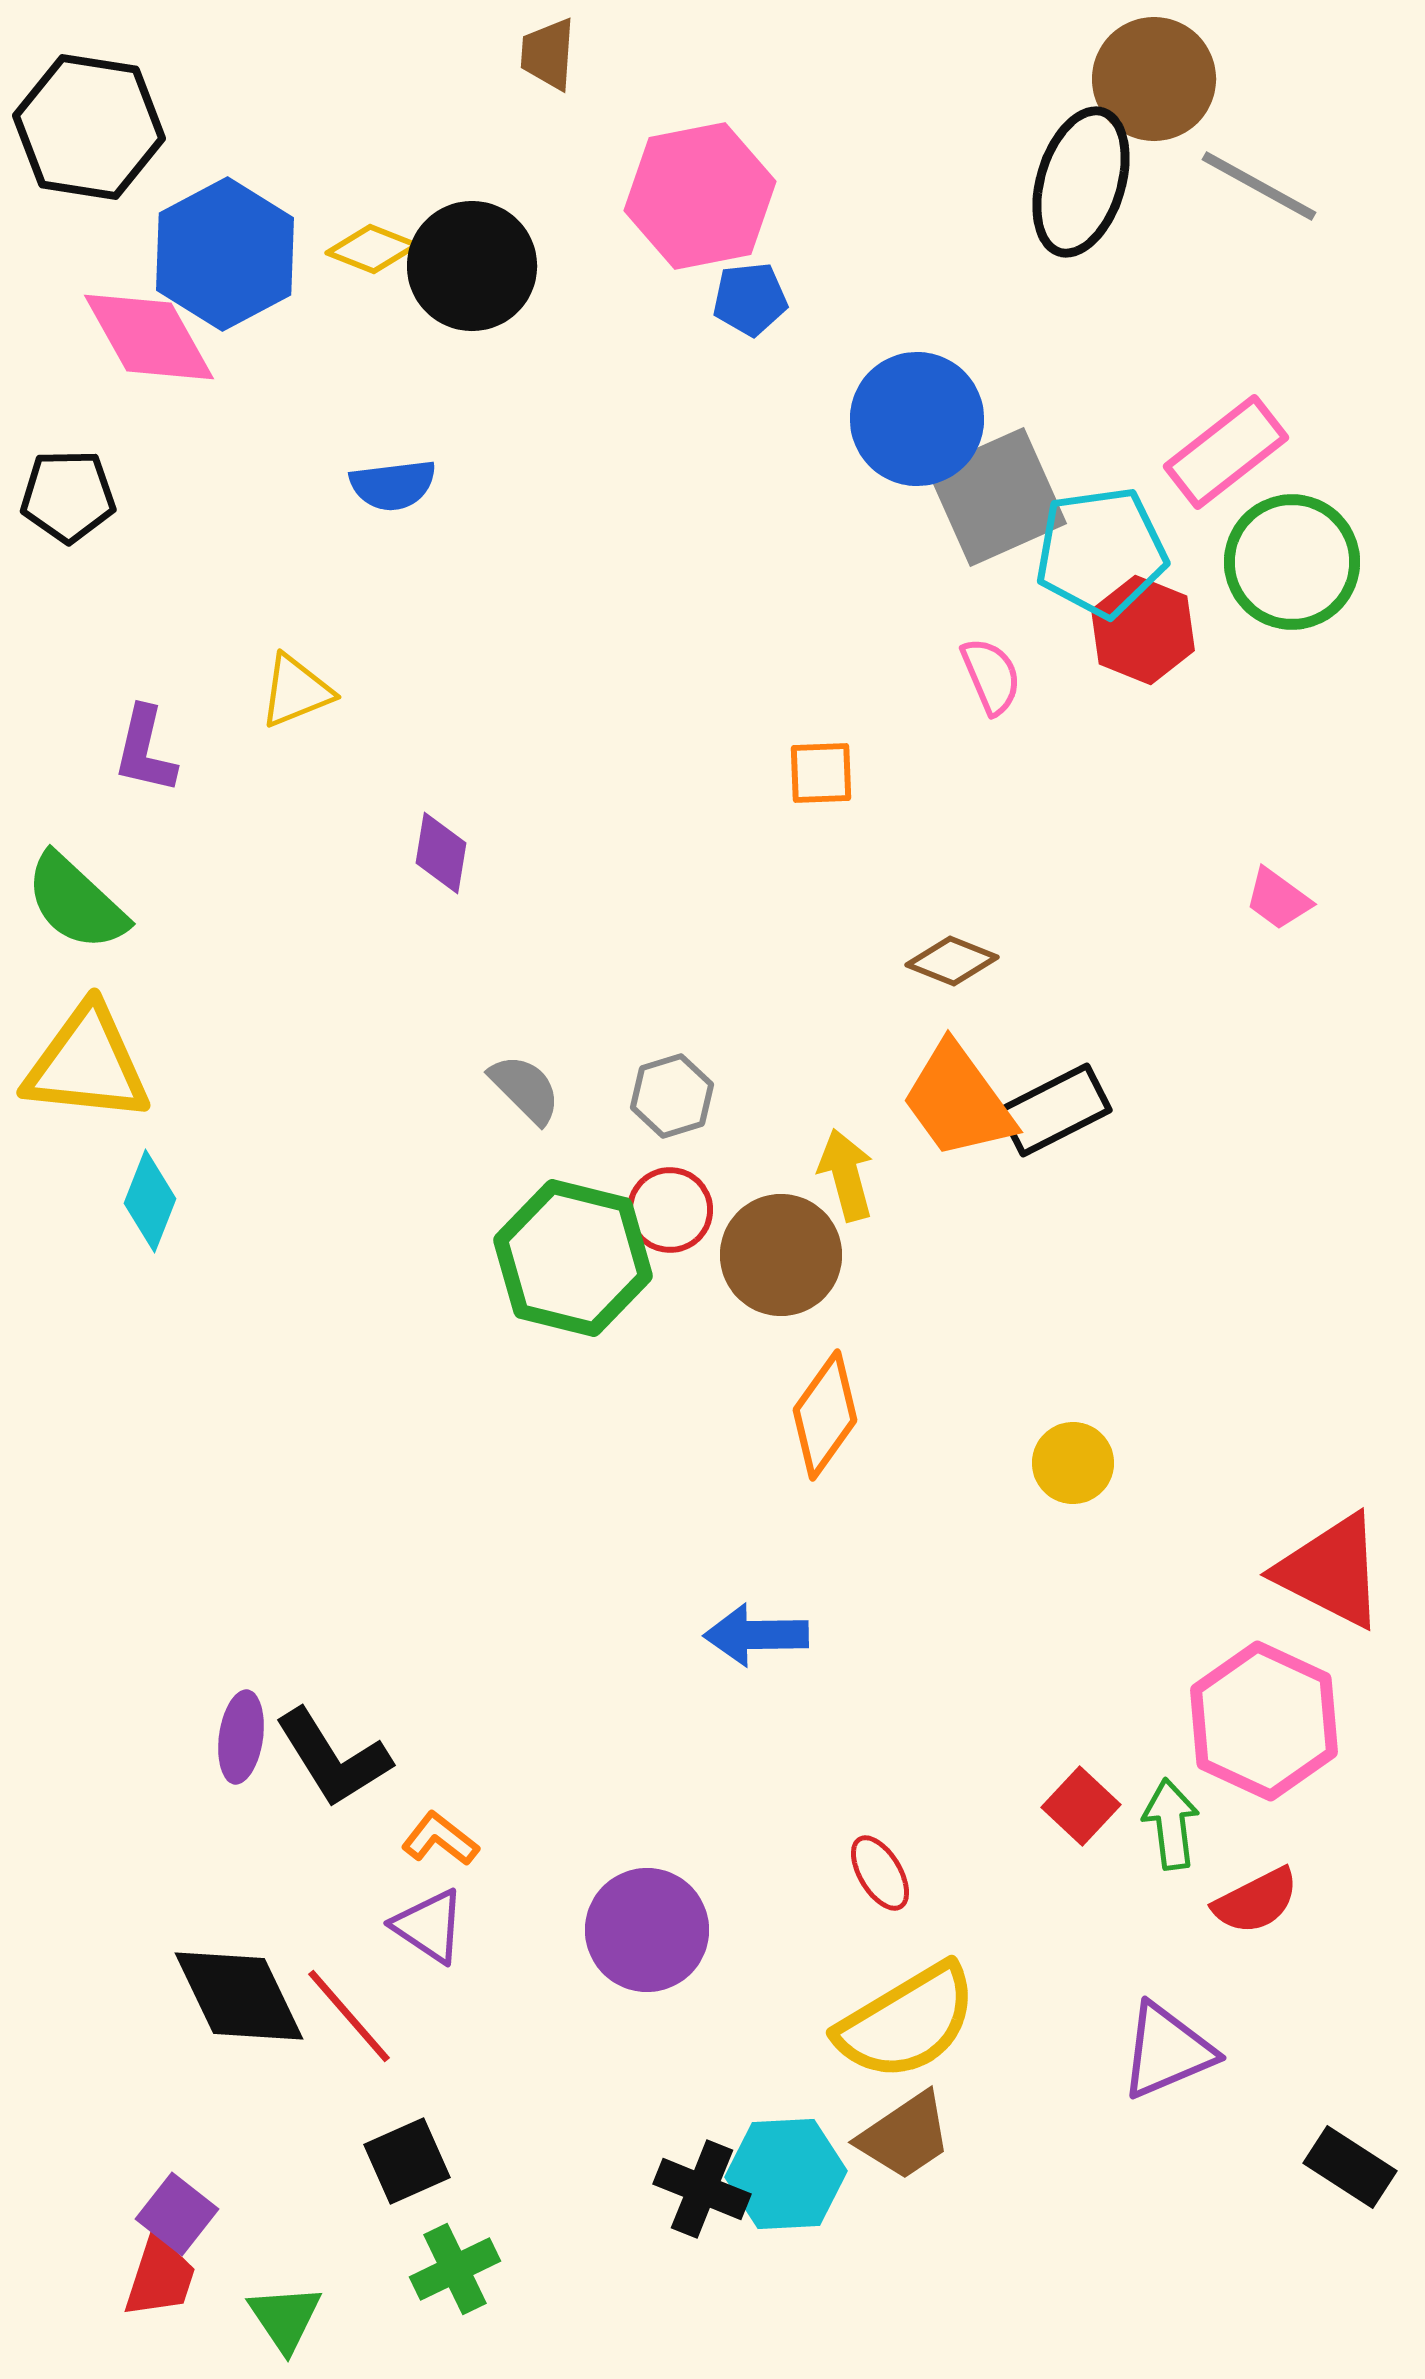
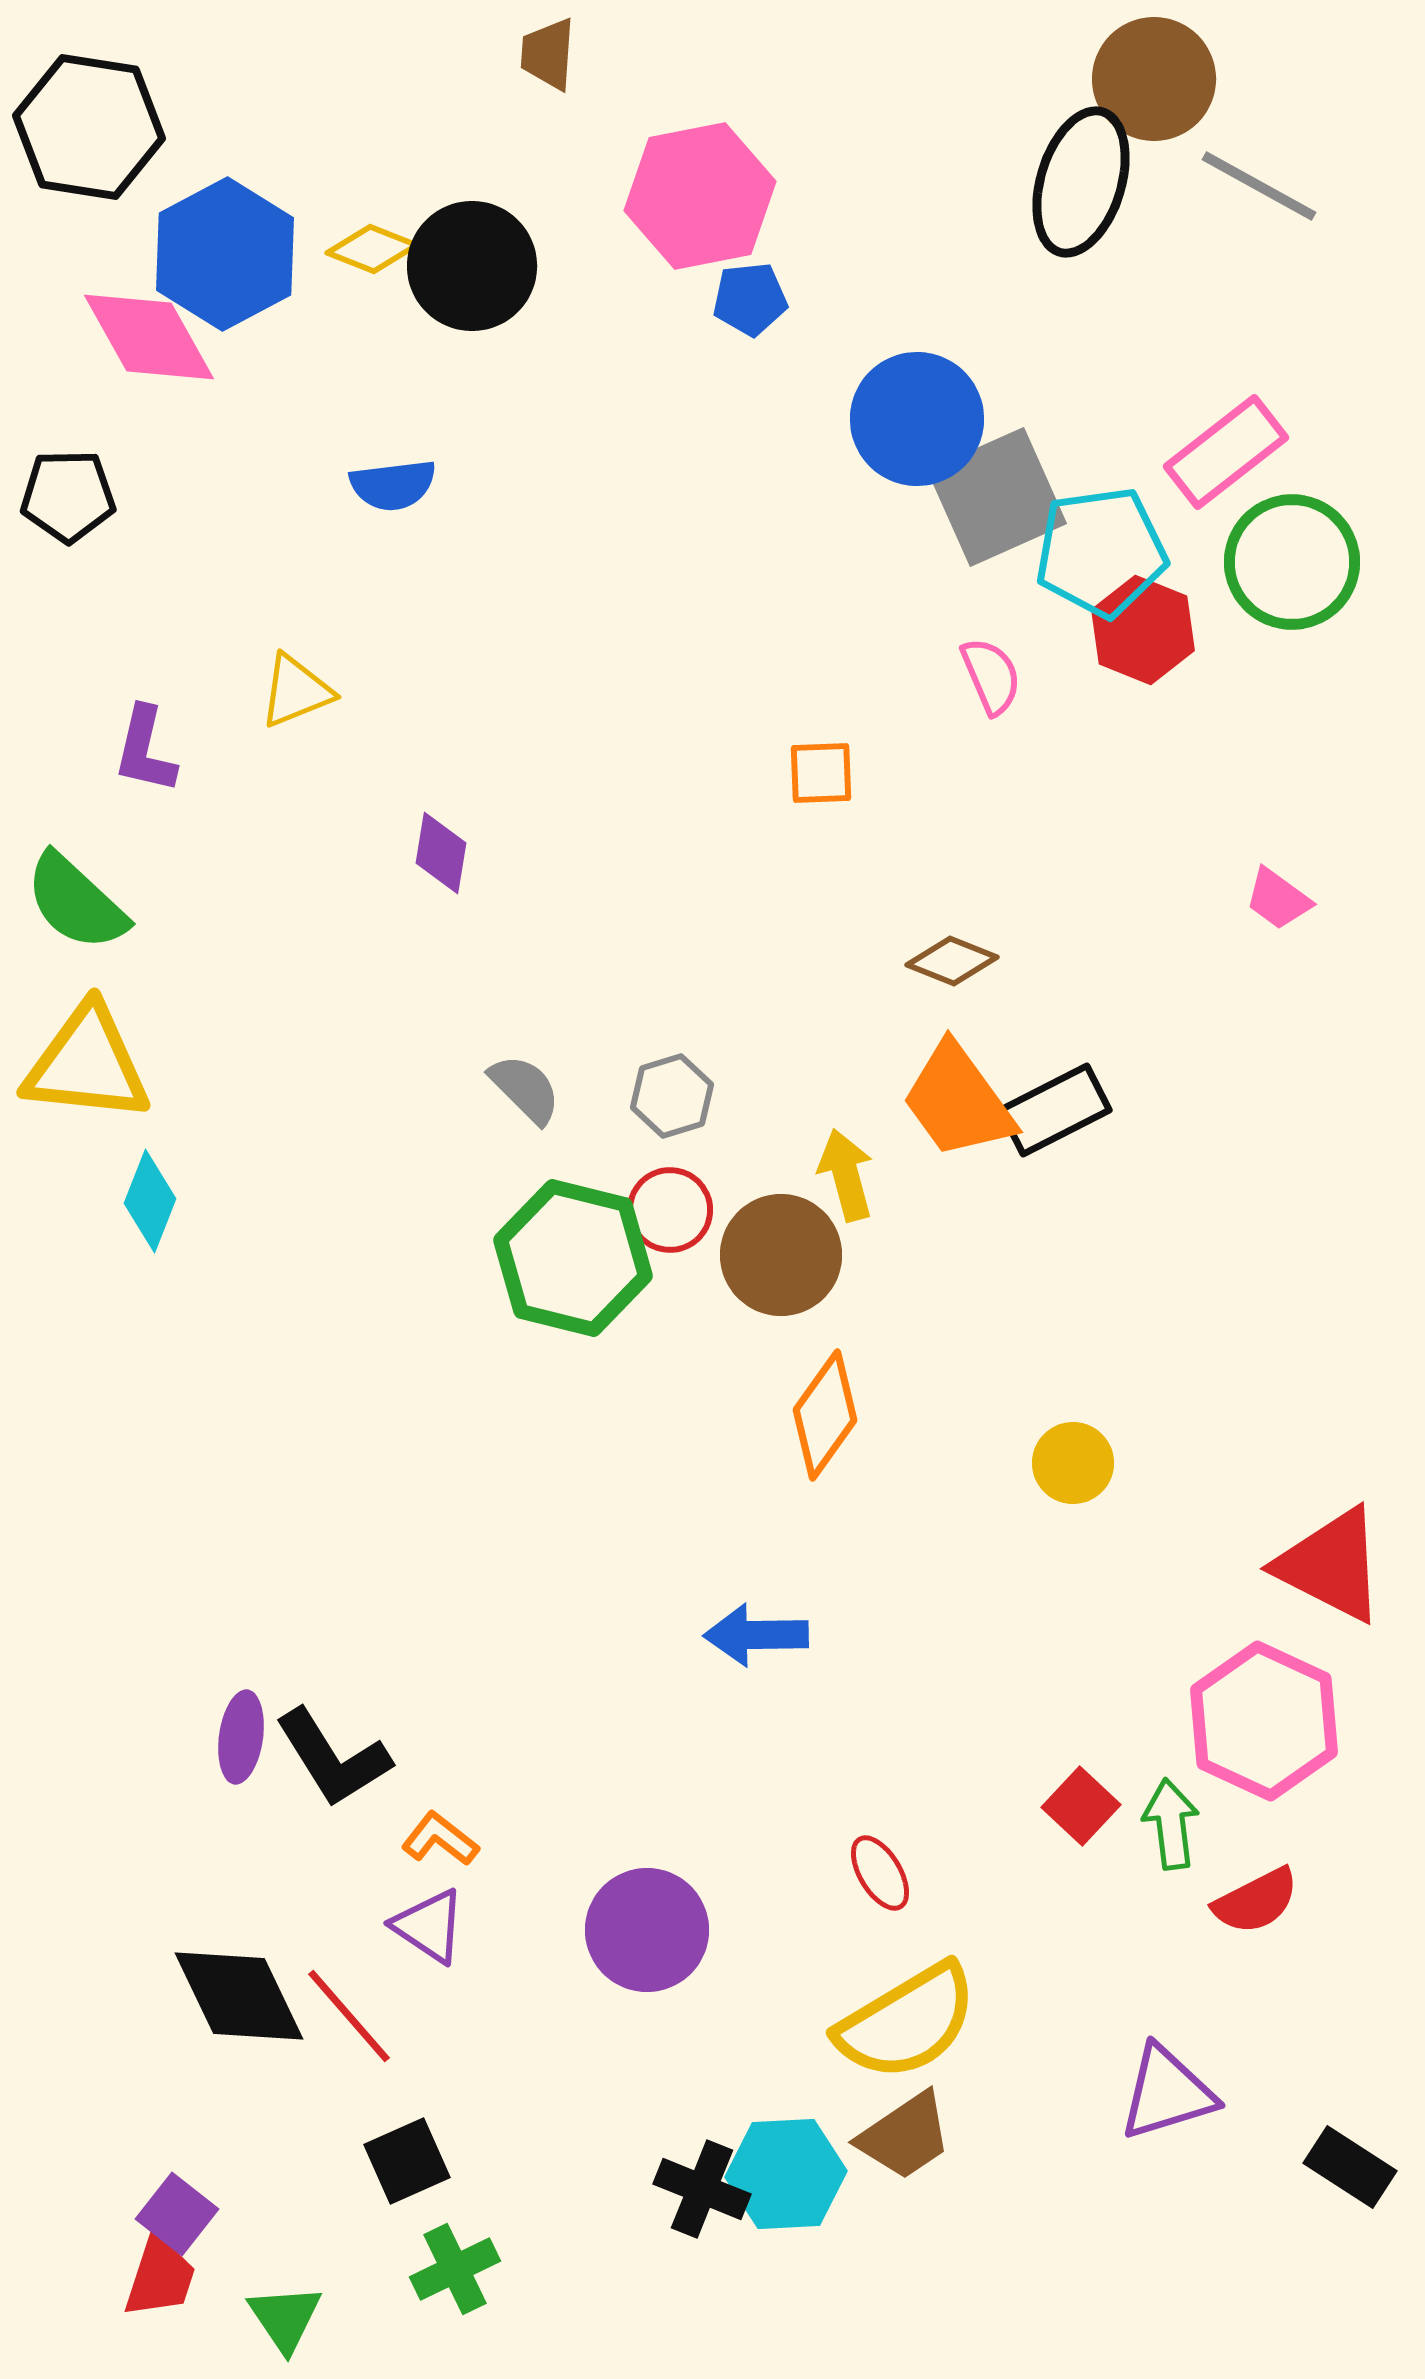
red triangle at (1331, 1571): moved 6 px up
purple triangle at (1167, 2051): moved 42 px down; rotated 6 degrees clockwise
